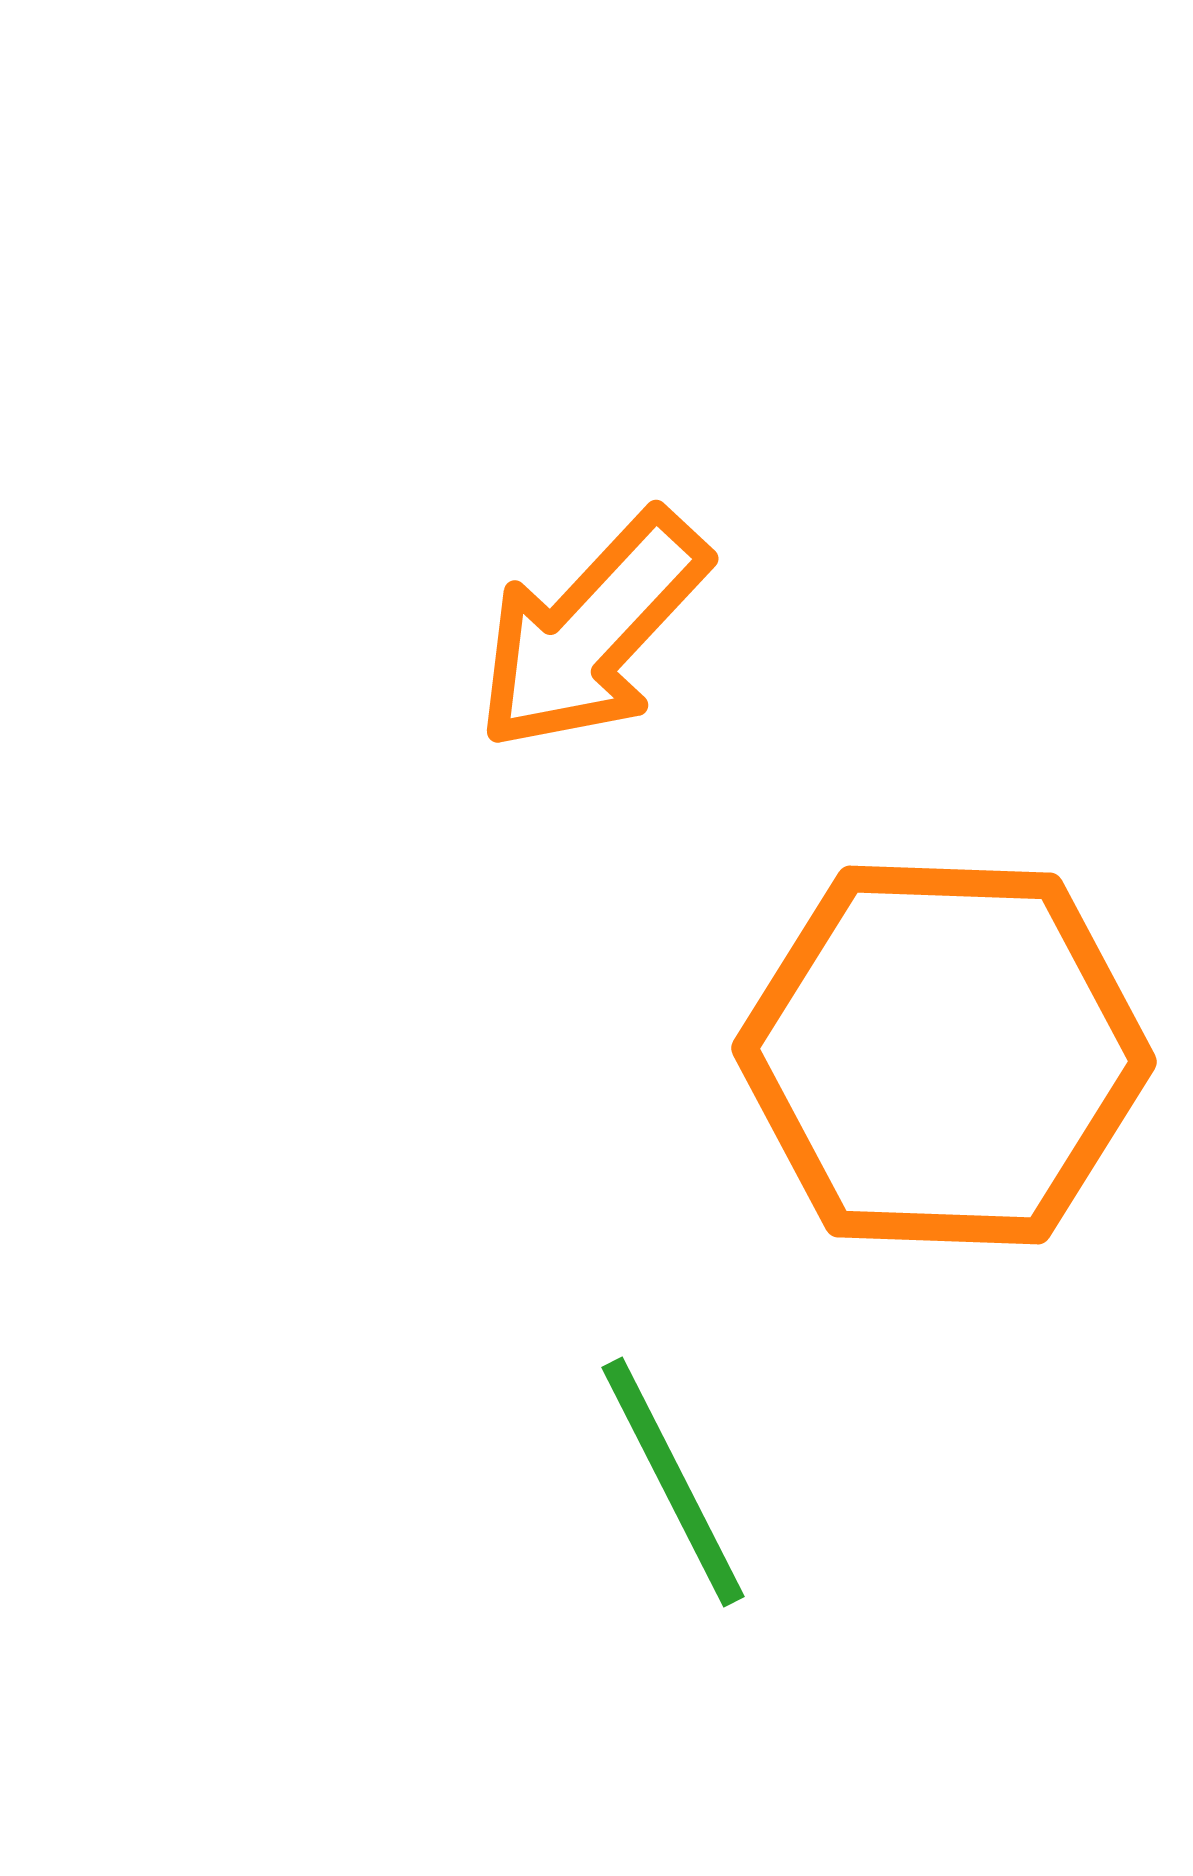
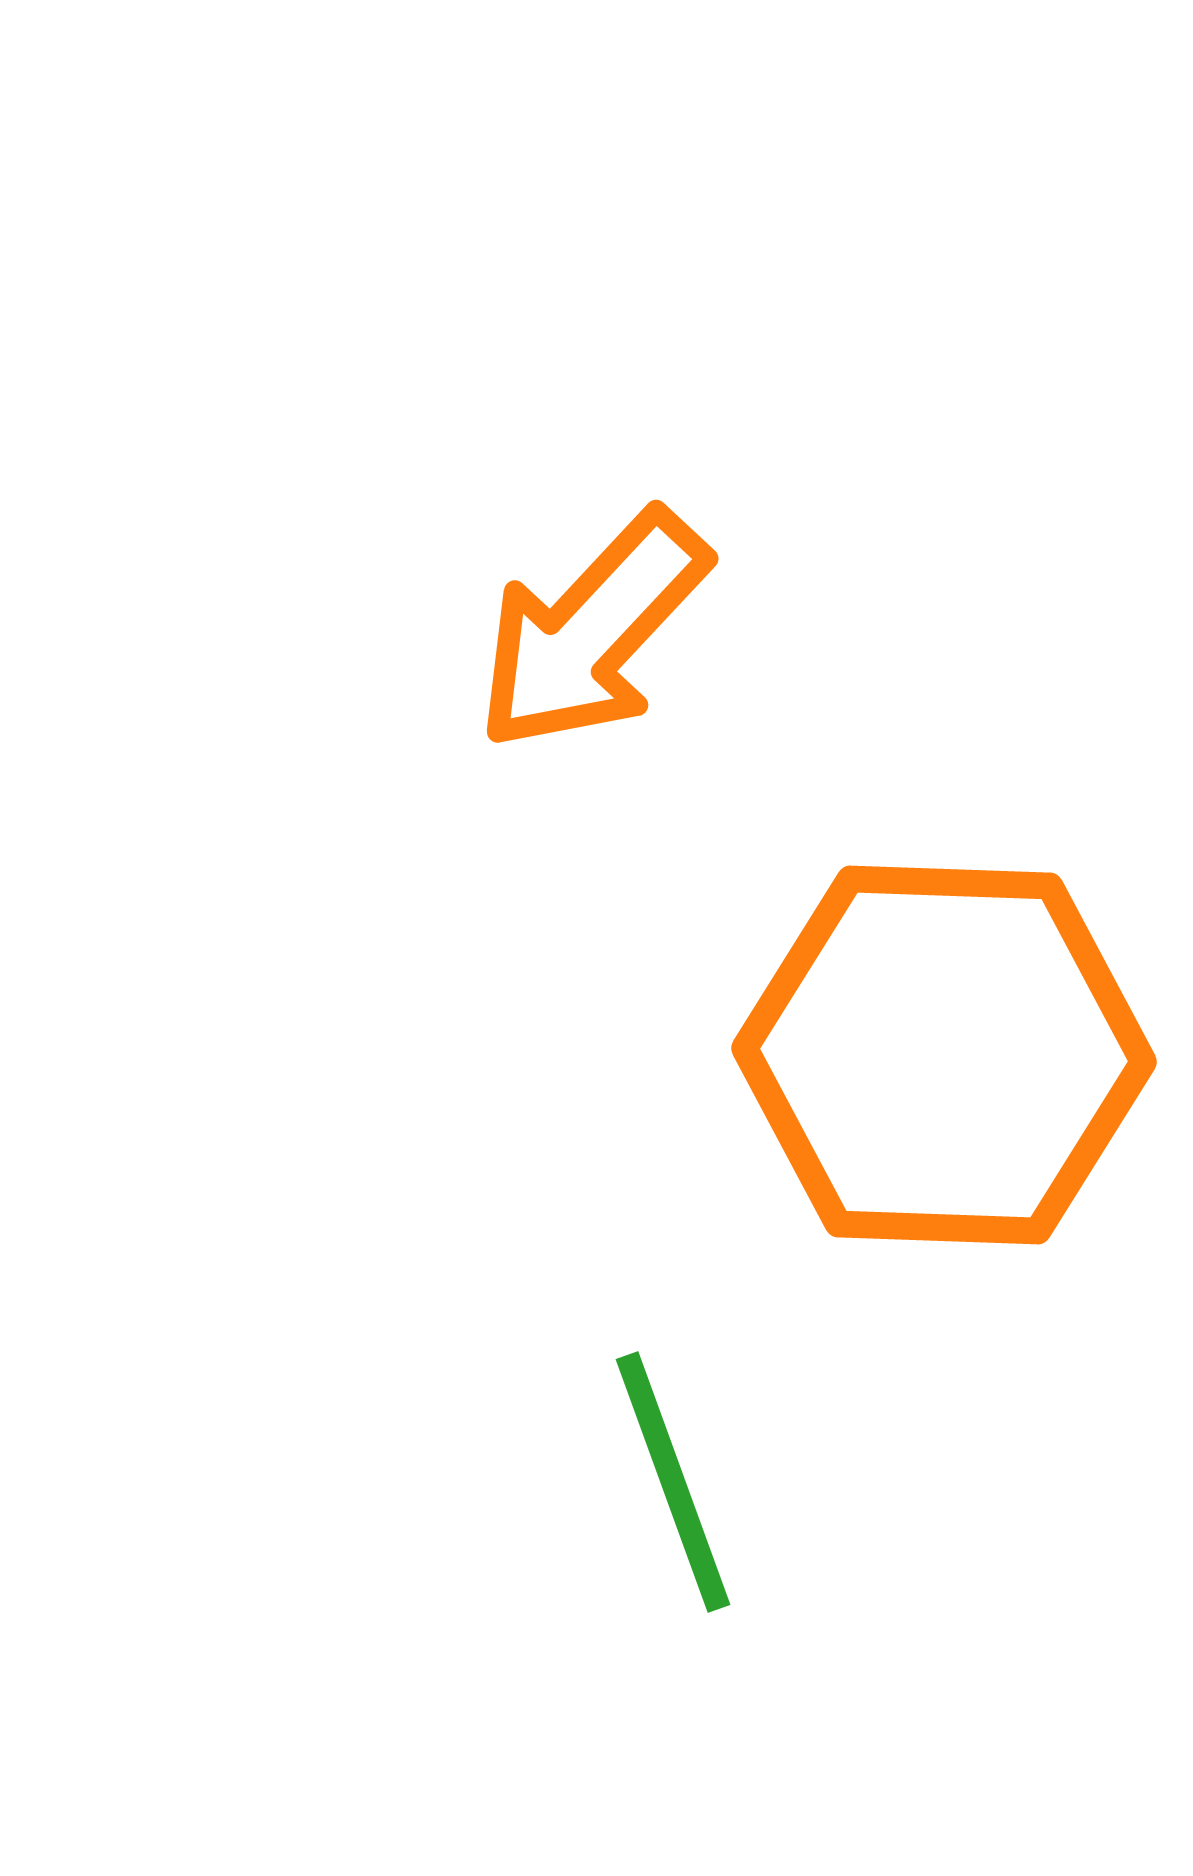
green line: rotated 7 degrees clockwise
